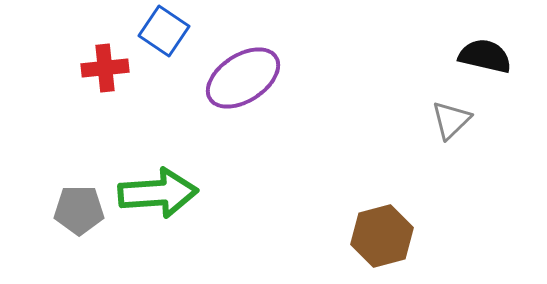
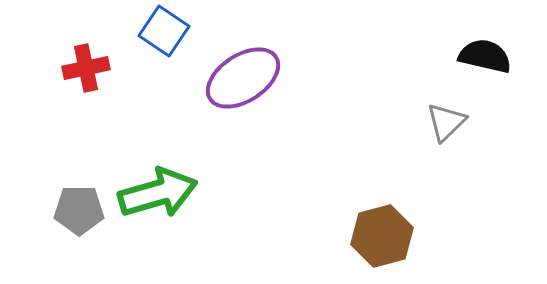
red cross: moved 19 px left; rotated 6 degrees counterclockwise
gray triangle: moved 5 px left, 2 px down
green arrow: rotated 12 degrees counterclockwise
